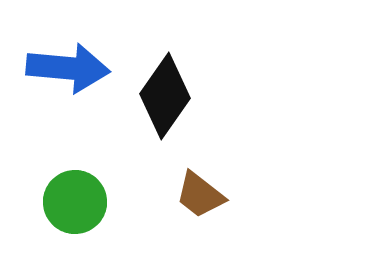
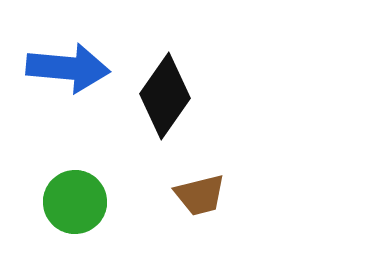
brown trapezoid: rotated 52 degrees counterclockwise
